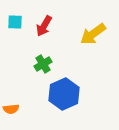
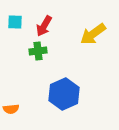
green cross: moved 5 px left, 13 px up; rotated 24 degrees clockwise
